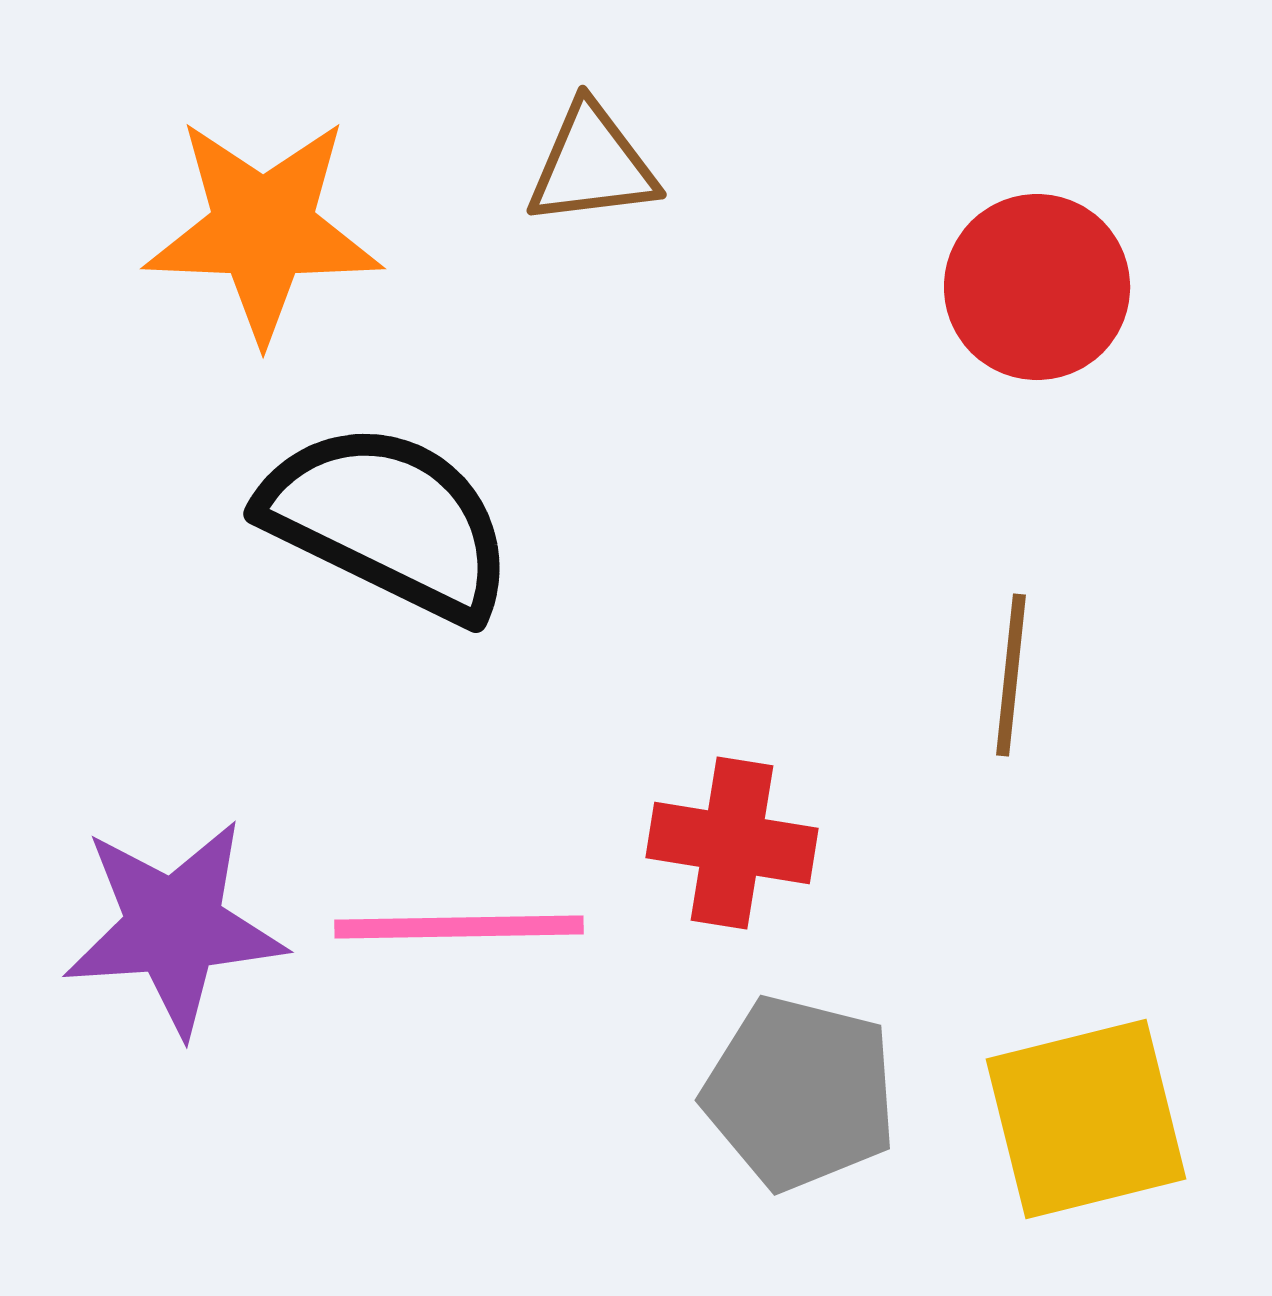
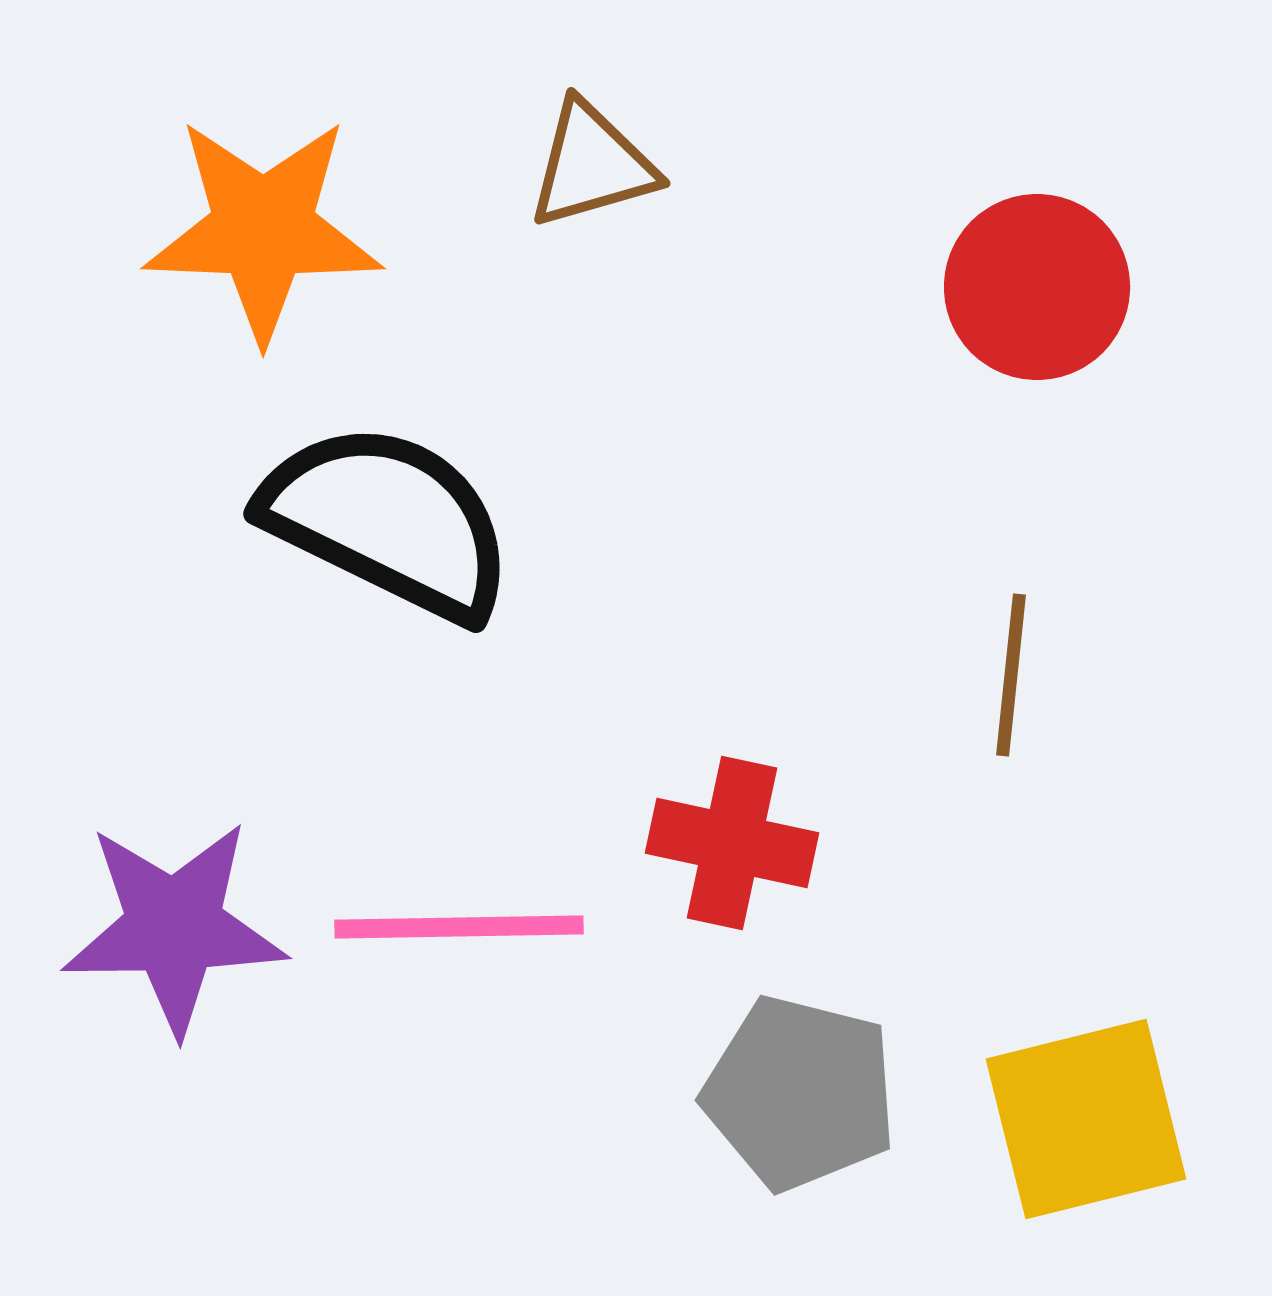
brown triangle: rotated 9 degrees counterclockwise
red cross: rotated 3 degrees clockwise
purple star: rotated 3 degrees clockwise
